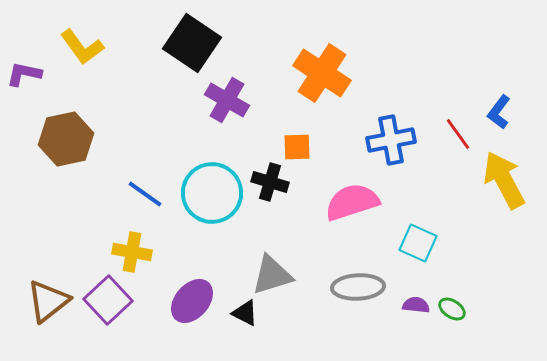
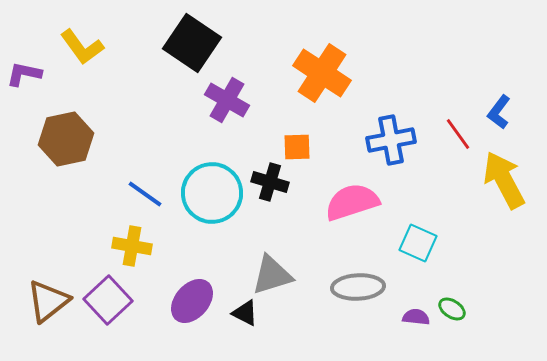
yellow cross: moved 6 px up
purple semicircle: moved 12 px down
